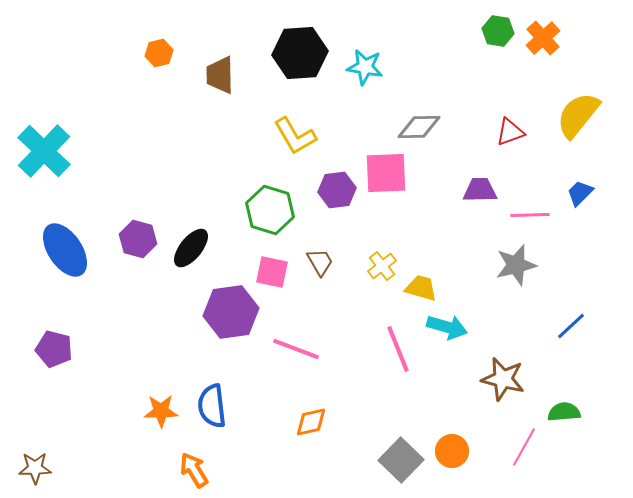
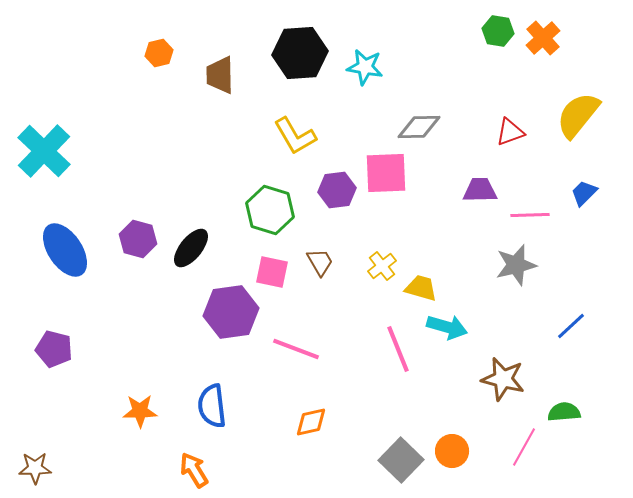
blue trapezoid at (580, 193): moved 4 px right
orange star at (161, 411): moved 21 px left
